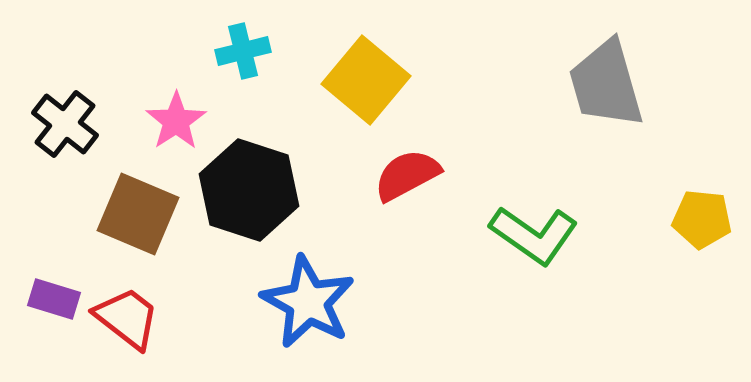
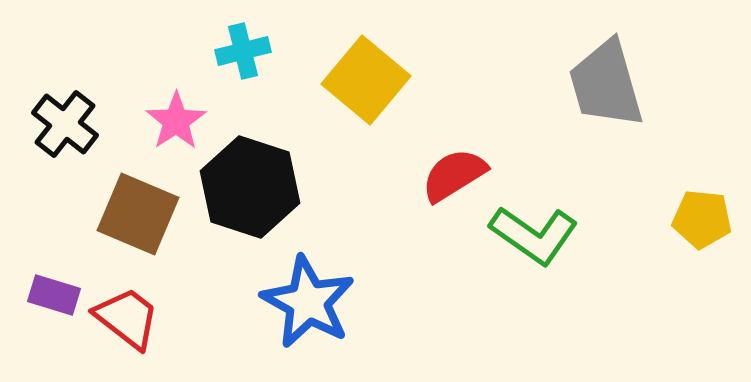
red semicircle: moved 47 px right; rotated 4 degrees counterclockwise
black hexagon: moved 1 px right, 3 px up
purple rectangle: moved 4 px up
